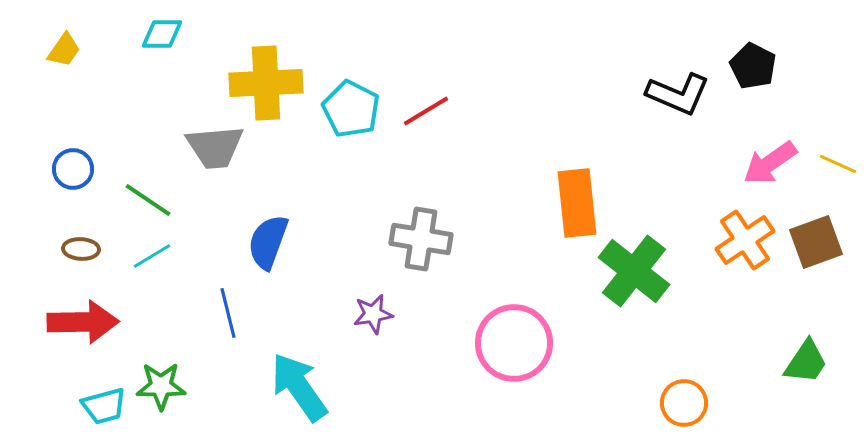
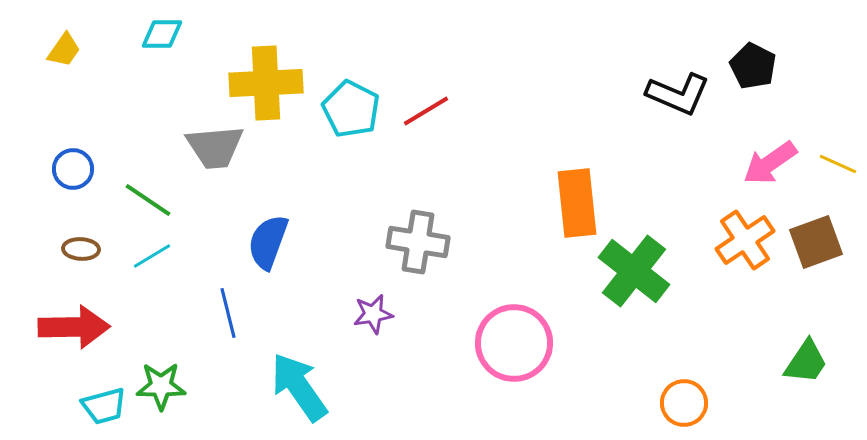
gray cross: moved 3 px left, 3 px down
red arrow: moved 9 px left, 5 px down
